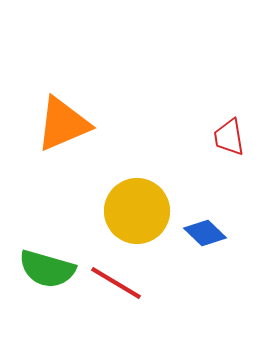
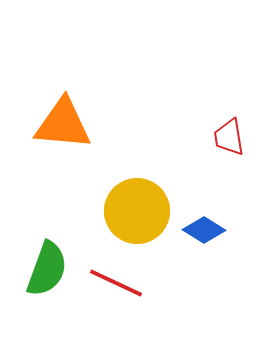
orange triangle: rotated 28 degrees clockwise
blue diamond: moved 1 px left, 3 px up; rotated 12 degrees counterclockwise
green semicircle: rotated 86 degrees counterclockwise
red line: rotated 6 degrees counterclockwise
